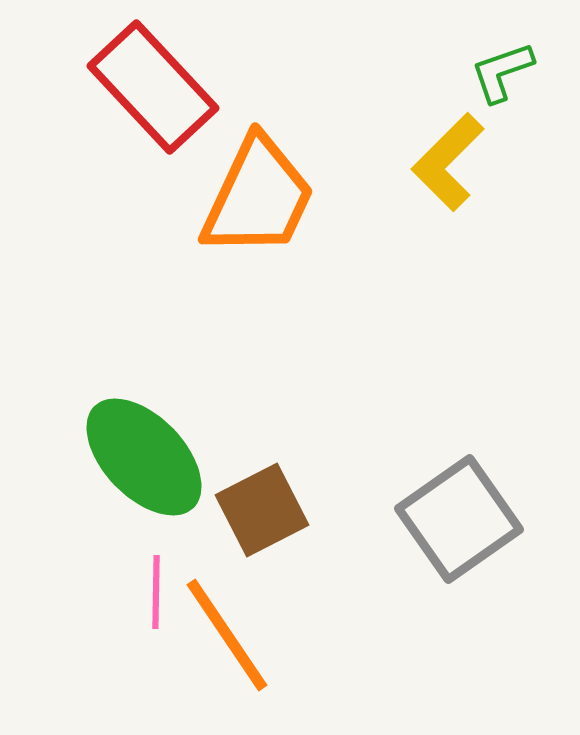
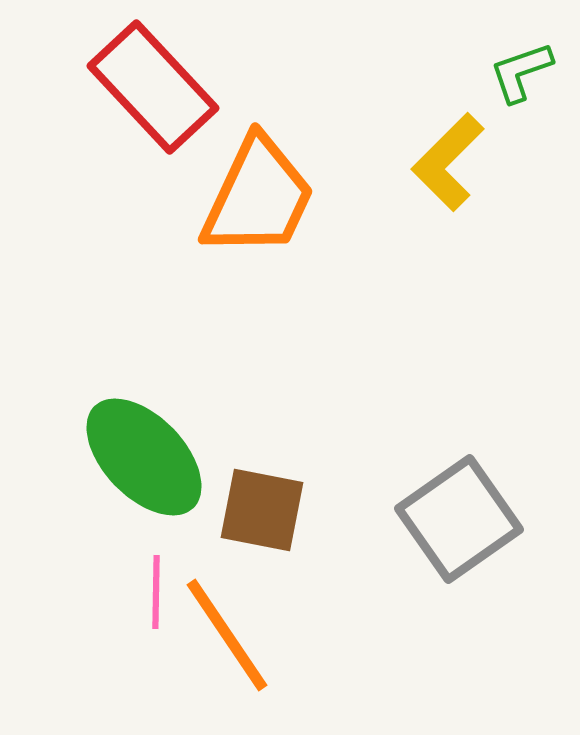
green L-shape: moved 19 px right
brown square: rotated 38 degrees clockwise
